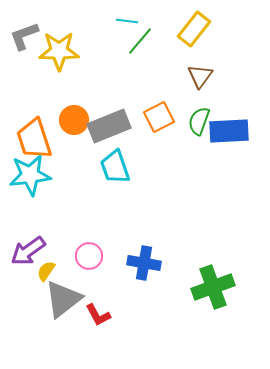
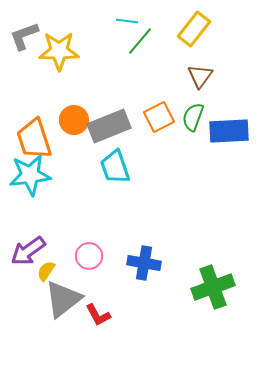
green semicircle: moved 6 px left, 4 px up
